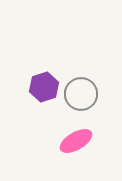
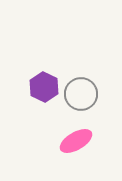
purple hexagon: rotated 16 degrees counterclockwise
